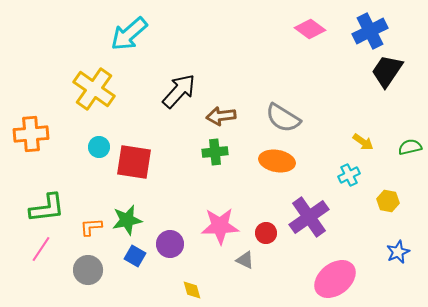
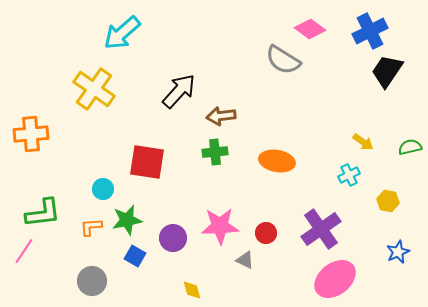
cyan arrow: moved 7 px left, 1 px up
gray semicircle: moved 58 px up
cyan circle: moved 4 px right, 42 px down
red square: moved 13 px right
green L-shape: moved 4 px left, 5 px down
purple cross: moved 12 px right, 12 px down
purple circle: moved 3 px right, 6 px up
pink line: moved 17 px left, 2 px down
gray circle: moved 4 px right, 11 px down
